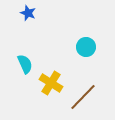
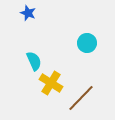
cyan circle: moved 1 px right, 4 px up
cyan semicircle: moved 9 px right, 3 px up
brown line: moved 2 px left, 1 px down
